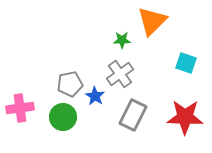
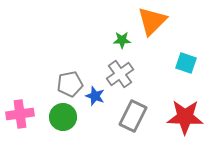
blue star: rotated 12 degrees counterclockwise
pink cross: moved 6 px down
gray rectangle: moved 1 px down
